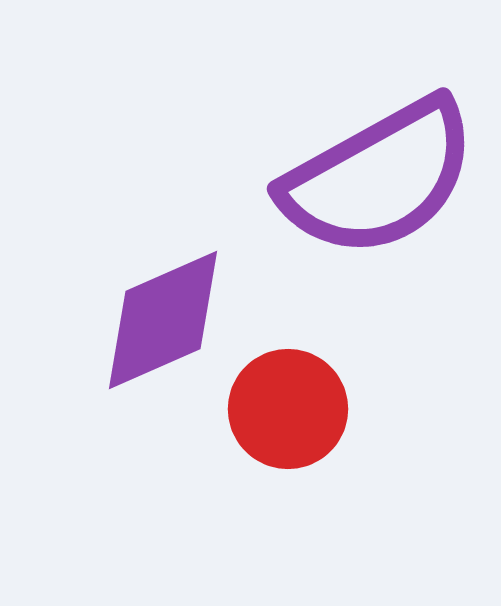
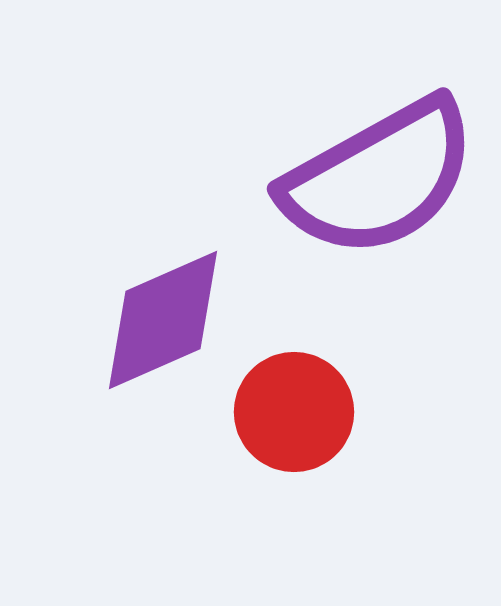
red circle: moved 6 px right, 3 px down
